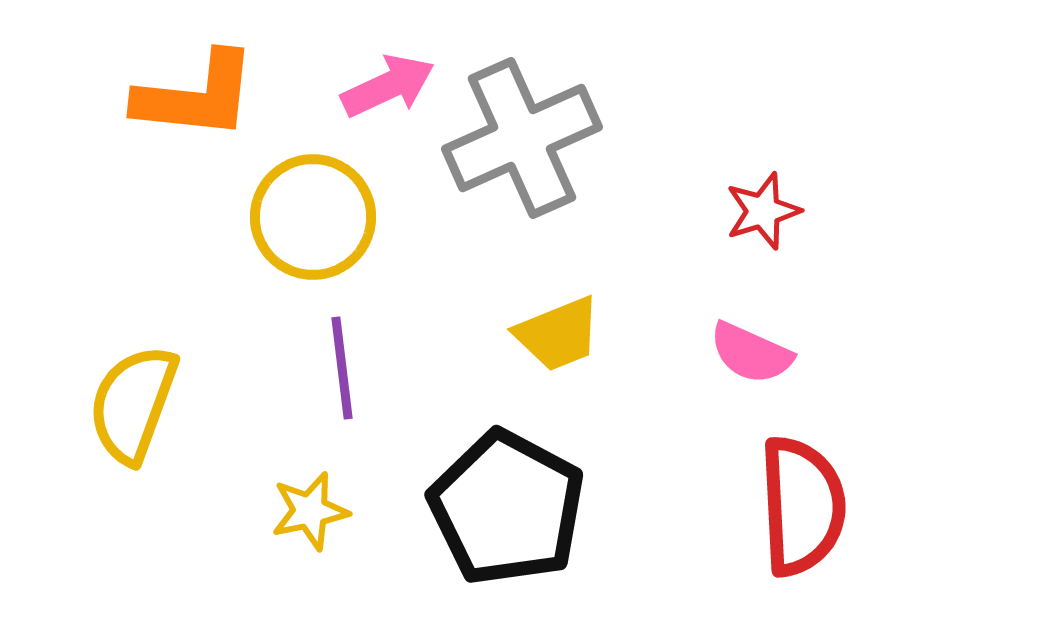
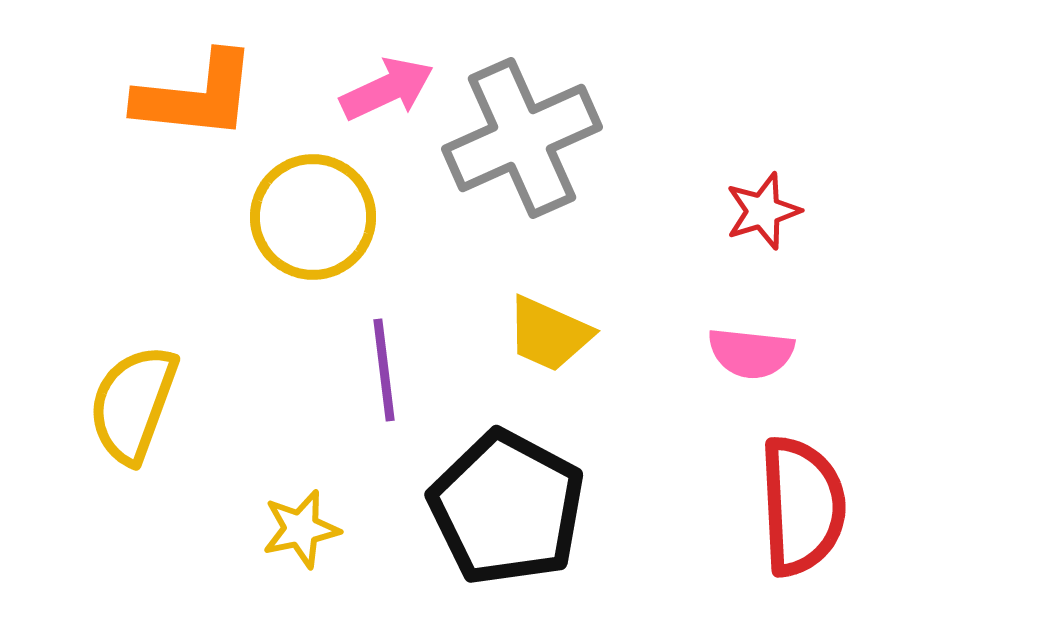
pink arrow: moved 1 px left, 3 px down
yellow trapezoid: moved 9 px left; rotated 46 degrees clockwise
pink semicircle: rotated 18 degrees counterclockwise
purple line: moved 42 px right, 2 px down
yellow star: moved 9 px left, 18 px down
